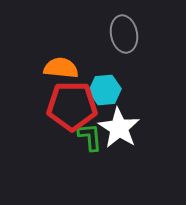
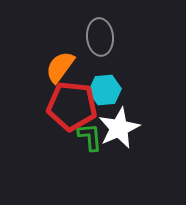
gray ellipse: moved 24 px left, 3 px down; rotated 6 degrees clockwise
orange semicircle: moved 1 px left, 1 px up; rotated 60 degrees counterclockwise
red pentagon: rotated 6 degrees clockwise
white star: rotated 15 degrees clockwise
